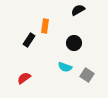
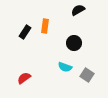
black rectangle: moved 4 px left, 8 px up
